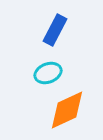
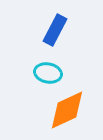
cyan ellipse: rotated 32 degrees clockwise
